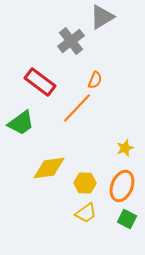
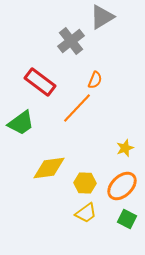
orange ellipse: rotated 24 degrees clockwise
